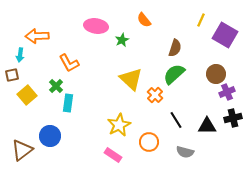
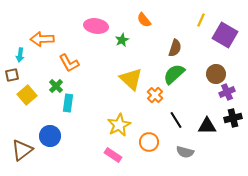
orange arrow: moved 5 px right, 3 px down
